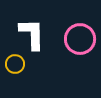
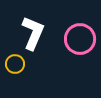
white L-shape: moved 1 px right, 1 px up; rotated 24 degrees clockwise
